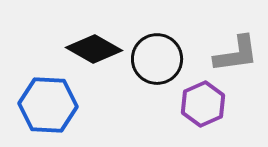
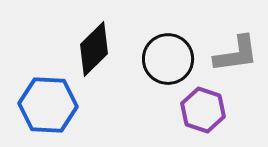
black diamond: rotated 74 degrees counterclockwise
black circle: moved 11 px right
purple hexagon: moved 6 px down; rotated 18 degrees counterclockwise
